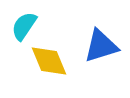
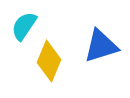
yellow diamond: rotated 45 degrees clockwise
